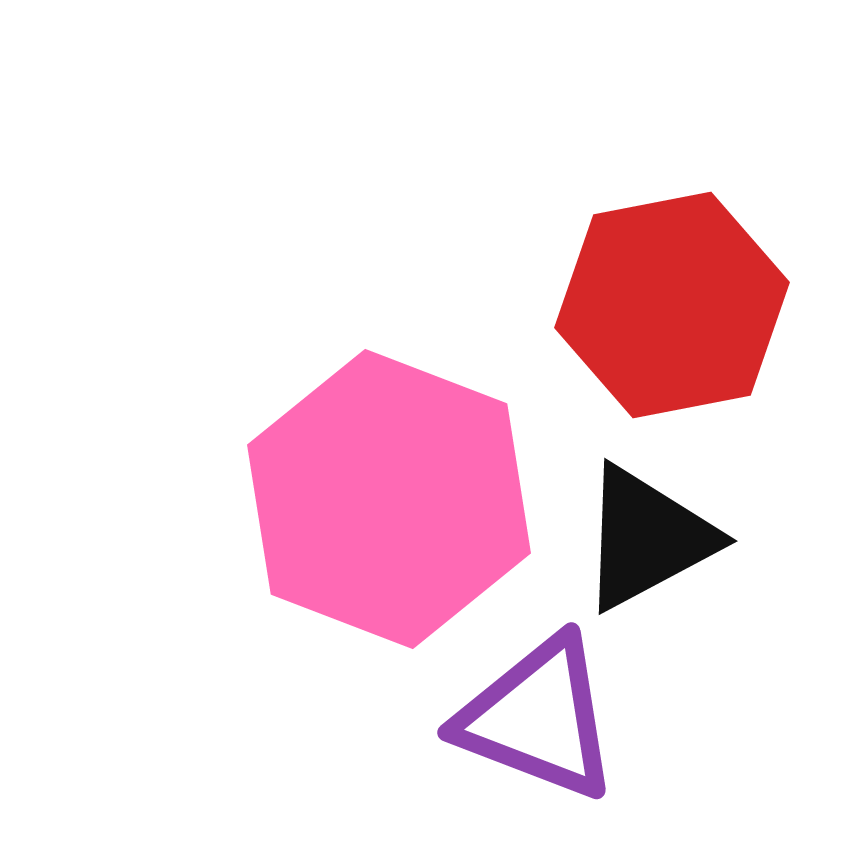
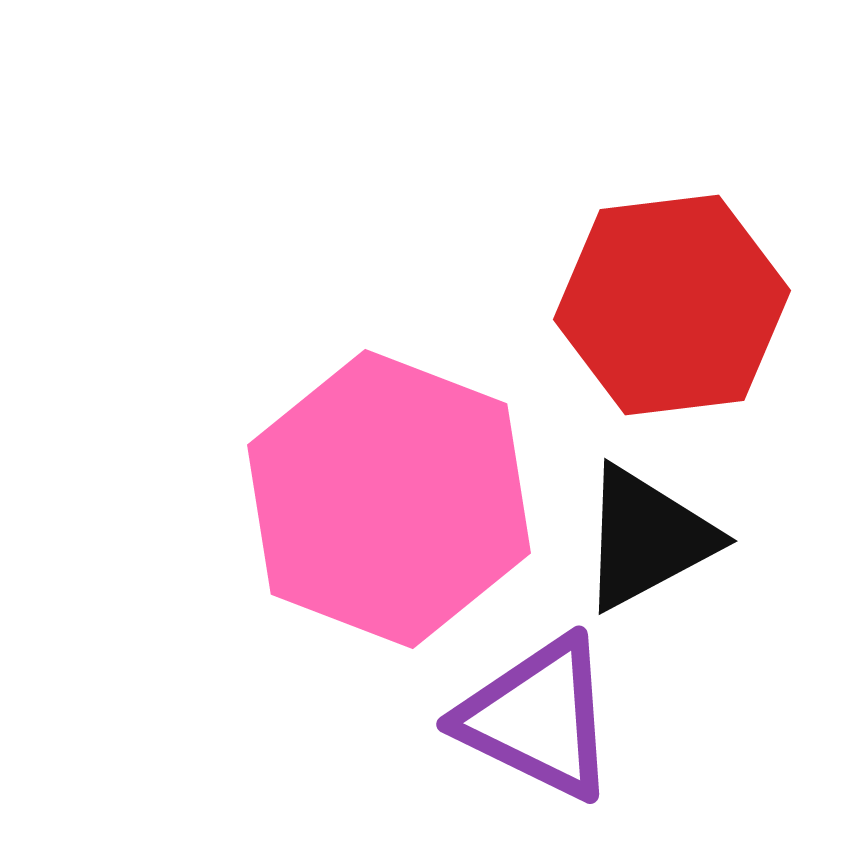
red hexagon: rotated 4 degrees clockwise
purple triangle: rotated 5 degrees clockwise
